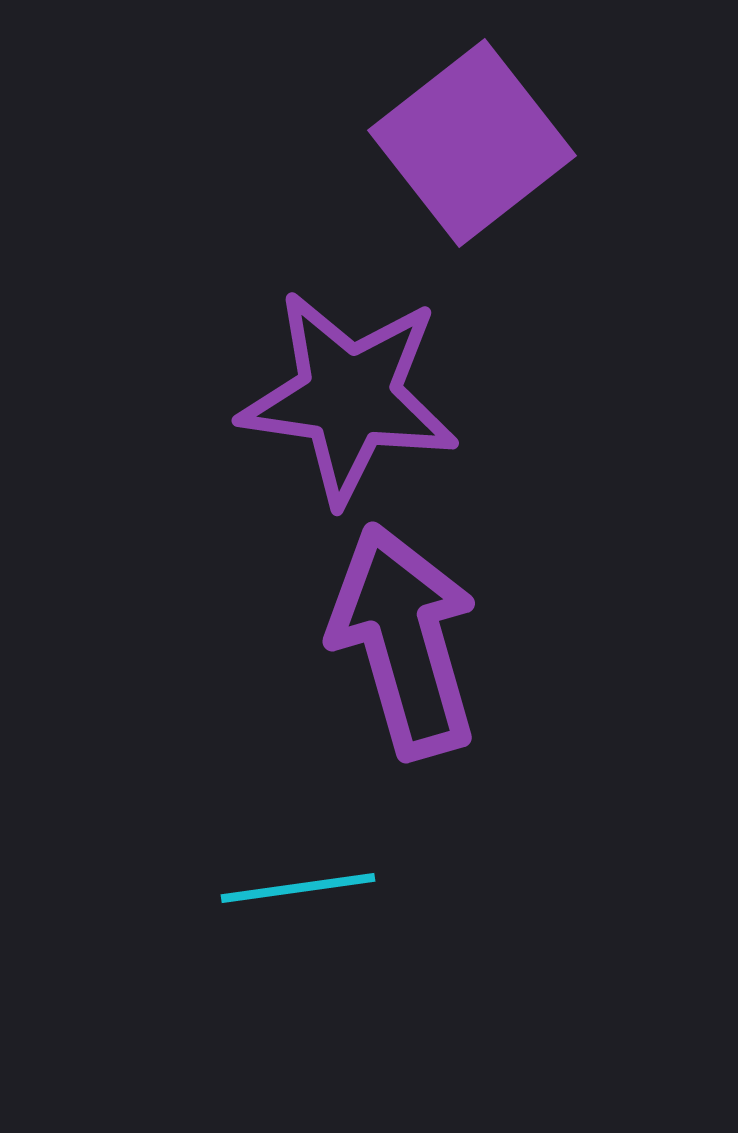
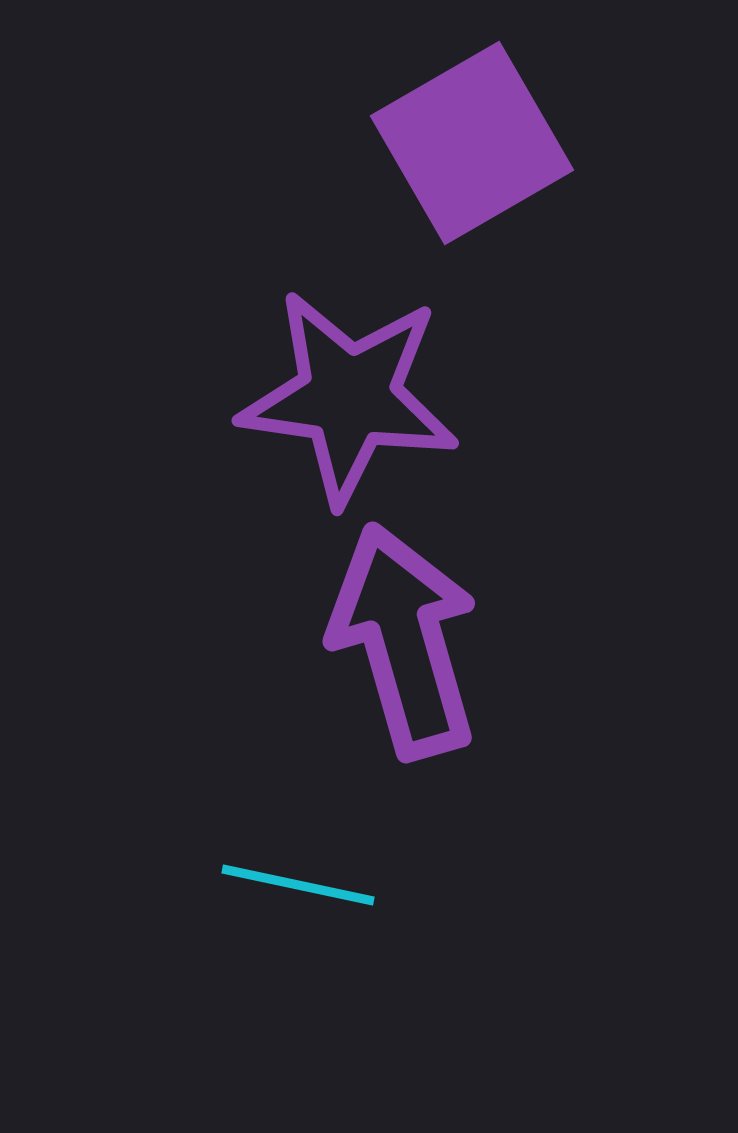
purple square: rotated 8 degrees clockwise
cyan line: moved 3 px up; rotated 20 degrees clockwise
